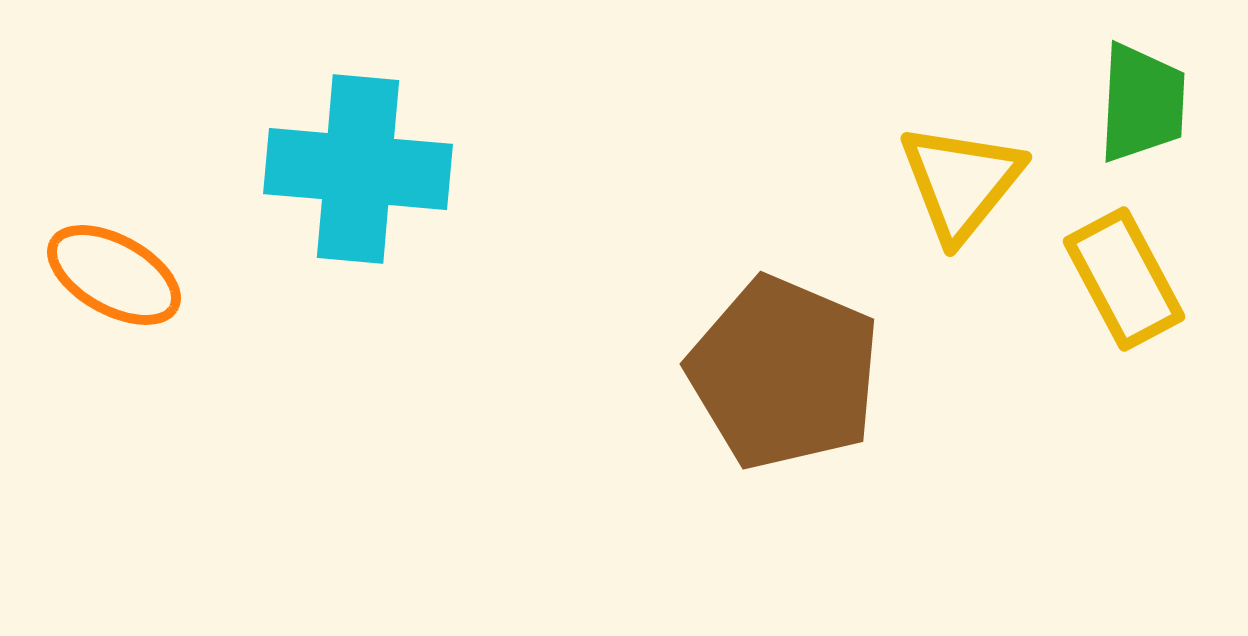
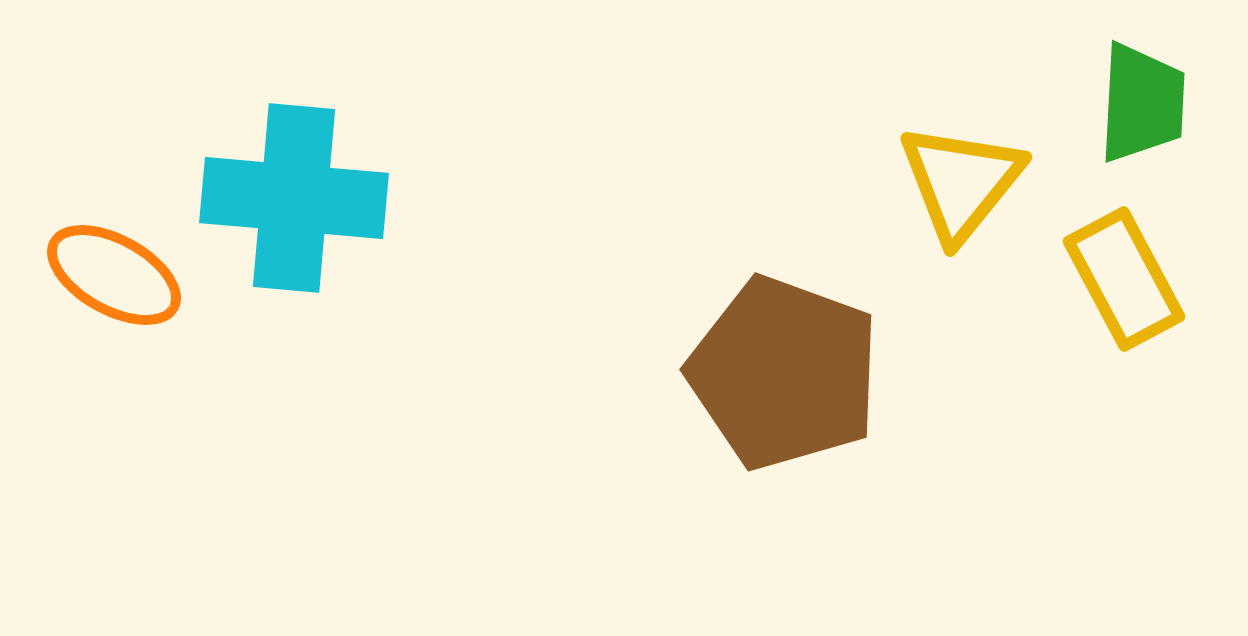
cyan cross: moved 64 px left, 29 px down
brown pentagon: rotated 3 degrees counterclockwise
